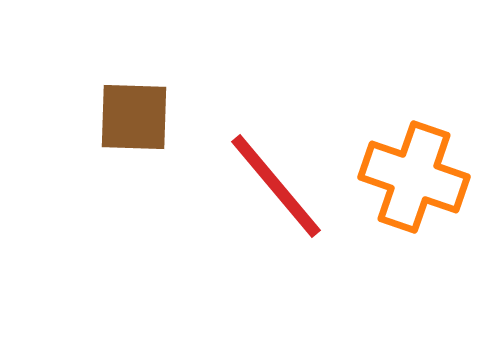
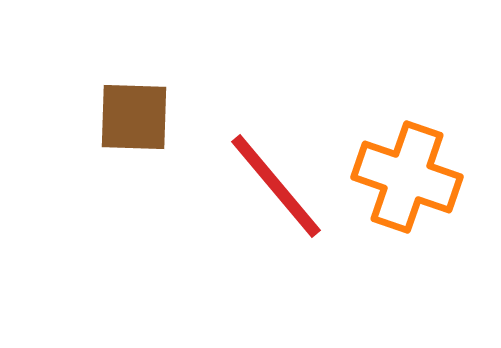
orange cross: moved 7 px left
